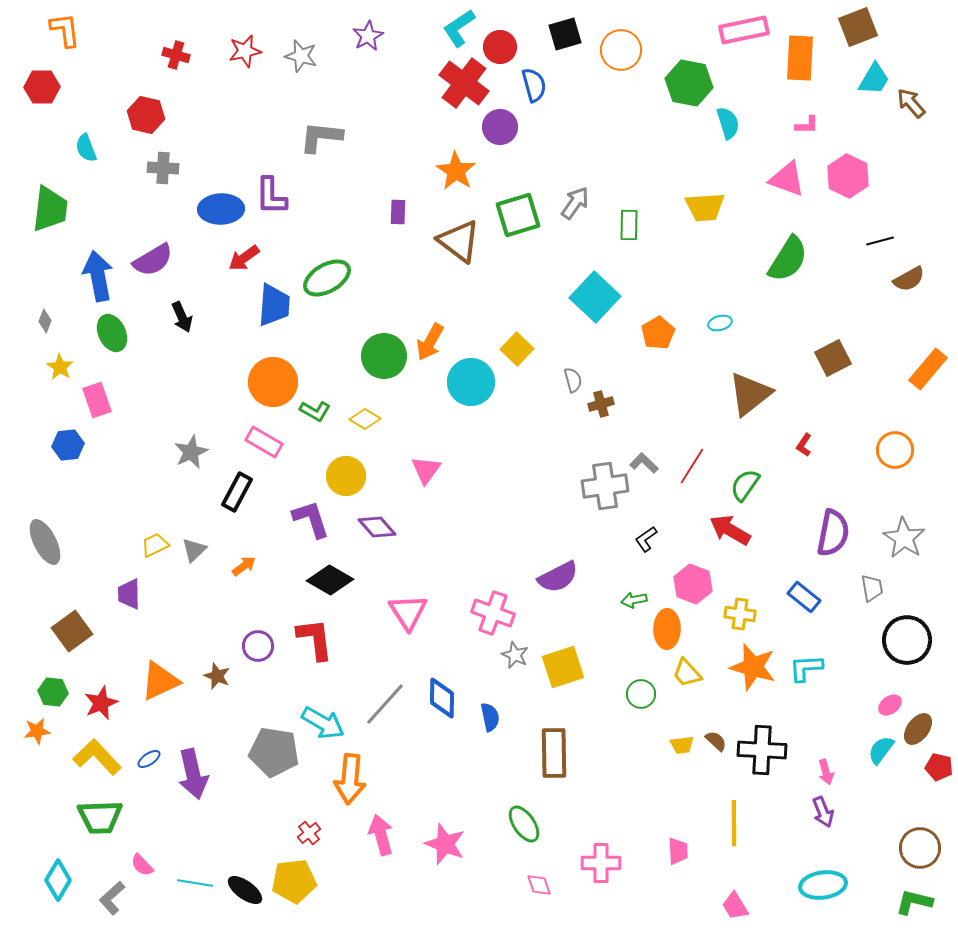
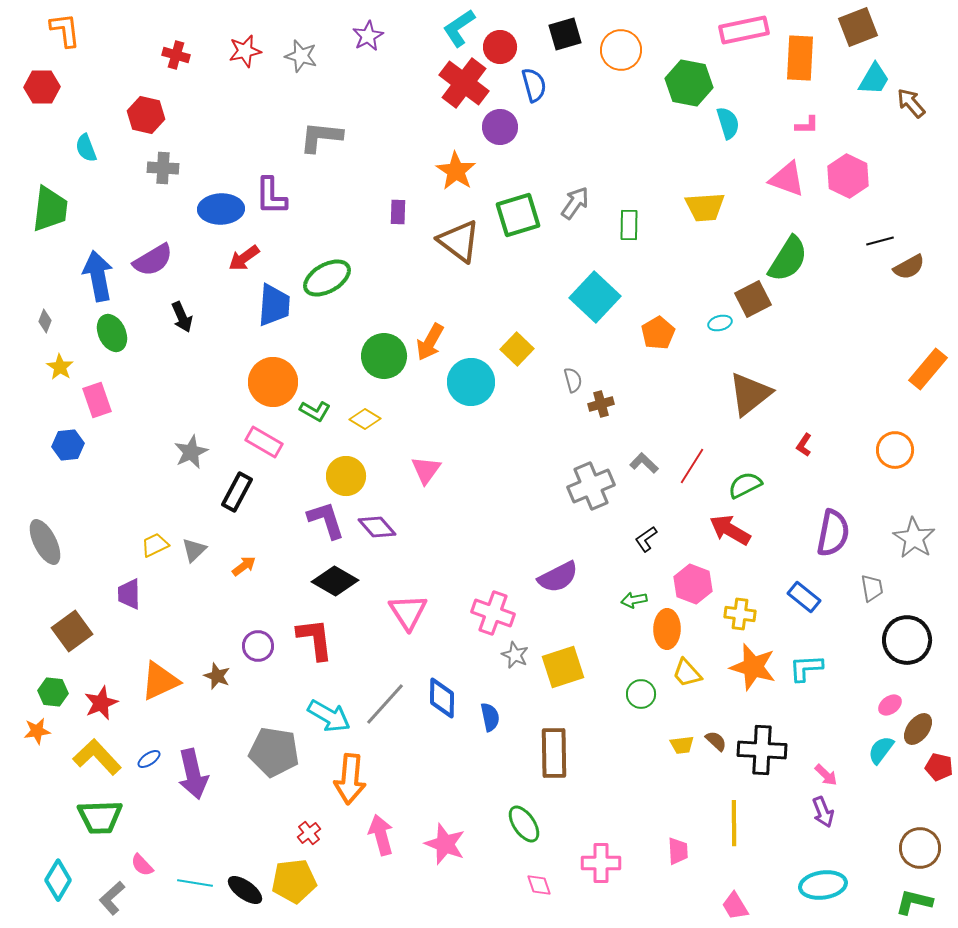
brown semicircle at (909, 279): moved 12 px up
brown square at (833, 358): moved 80 px left, 59 px up
green semicircle at (745, 485): rotated 28 degrees clockwise
gray cross at (605, 486): moved 14 px left; rotated 15 degrees counterclockwise
purple L-shape at (311, 519): moved 15 px right, 1 px down
gray star at (904, 538): moved 10 px right
black diamond at (330, 580): moved 5 px right, 1 px down
cyan arrow at (323, 723): moved 6 px right, 7 px up
pink arrow at (826, 772): moved 3 px down; rotated 30 degrees counterclockwise
